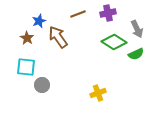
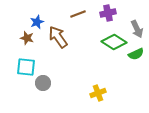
blue star: moved 2 px left, 1 px down
brown star: rotated 16 degrees counterclockwise
gray circle: moved 1 px right, 2 px up
